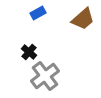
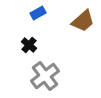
brown trapezoid: moved 2 px down
black cross: moved 7 px up
